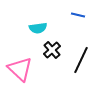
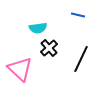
black cross: moved 3 px left, 2 px up
black line: moved 1 px up
